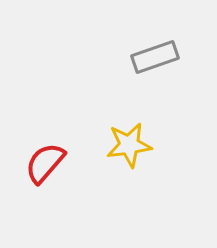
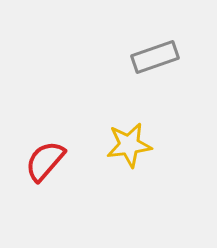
red semicircle: moved 2 px up
